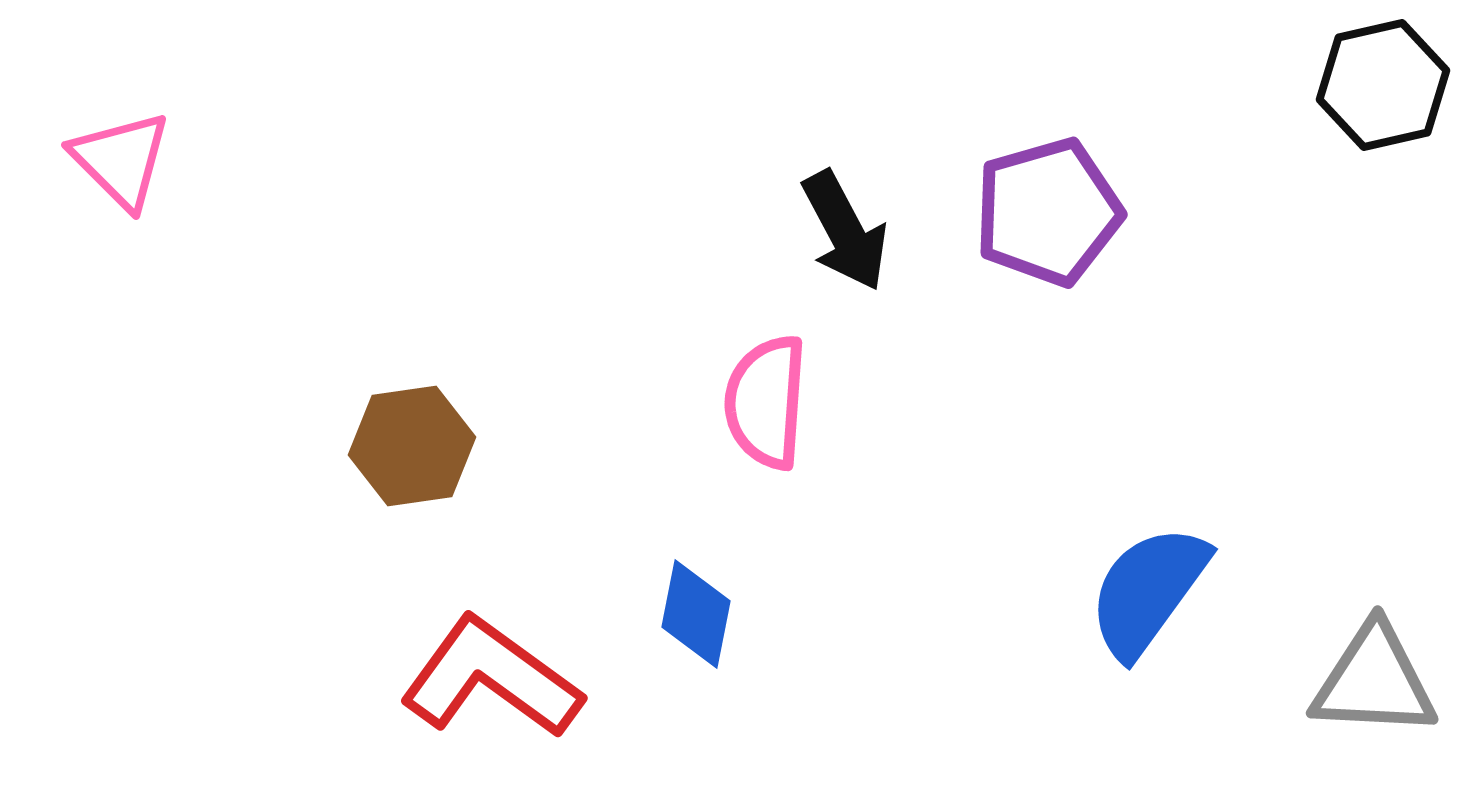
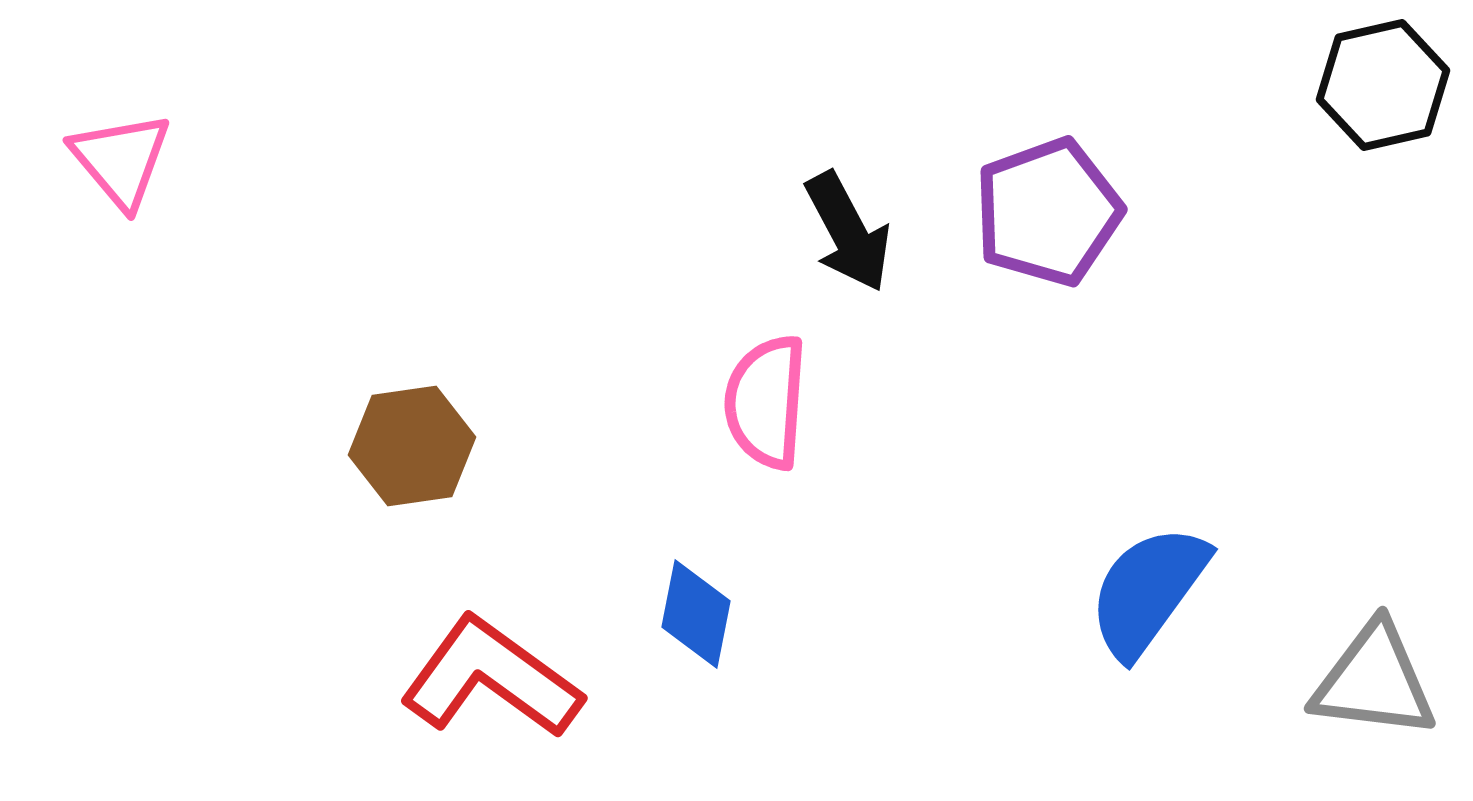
pink triangle: rotated 5 degrees clockwise
purple pentagon: rotated 4 degrees counterclockwise
black arrow: moved 3 px right, 1 px down
gray triangle: rotated 4 degrees clockwise
